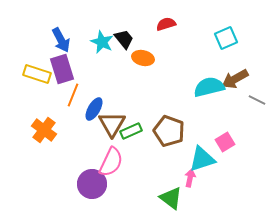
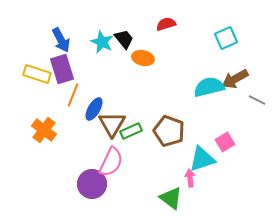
pink arrow: rotated 18 degrees counterclockwise
